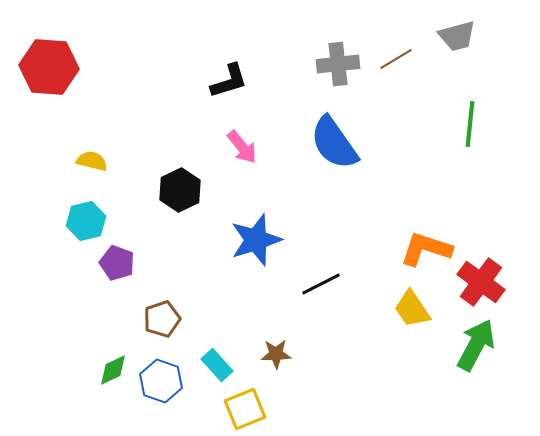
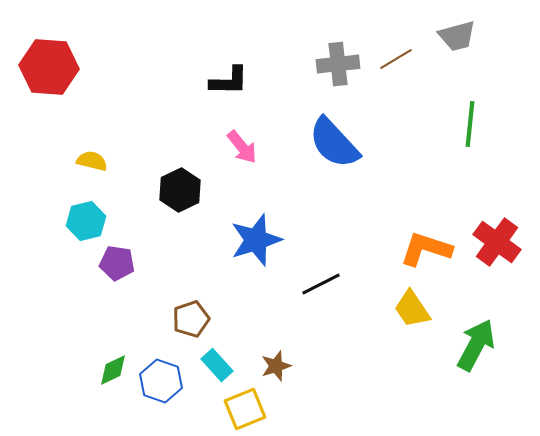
black L-shape: rotated 18 degrees clockwise
blue semicircle: rotated 8 degrees counterclockwise
purple pentagon: rotated 12 degrees counterclockwise
red cross: moved 16 px right, 40 px up
brown pentagon: moved 29 px right
brown star: moved 12 px down; rotated 16 degrees counterclockwise
